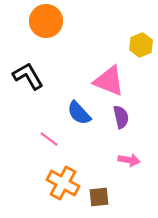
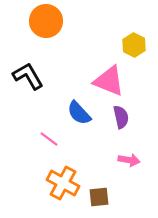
yellow hexagon: moved 7 px left; rotated 10 degrees counterclockwise
